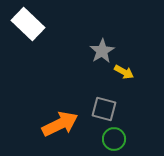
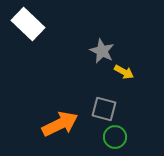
gray star: rotated 15 degrees counterclockwise
green circle: moved 1 px right, 2 px up
